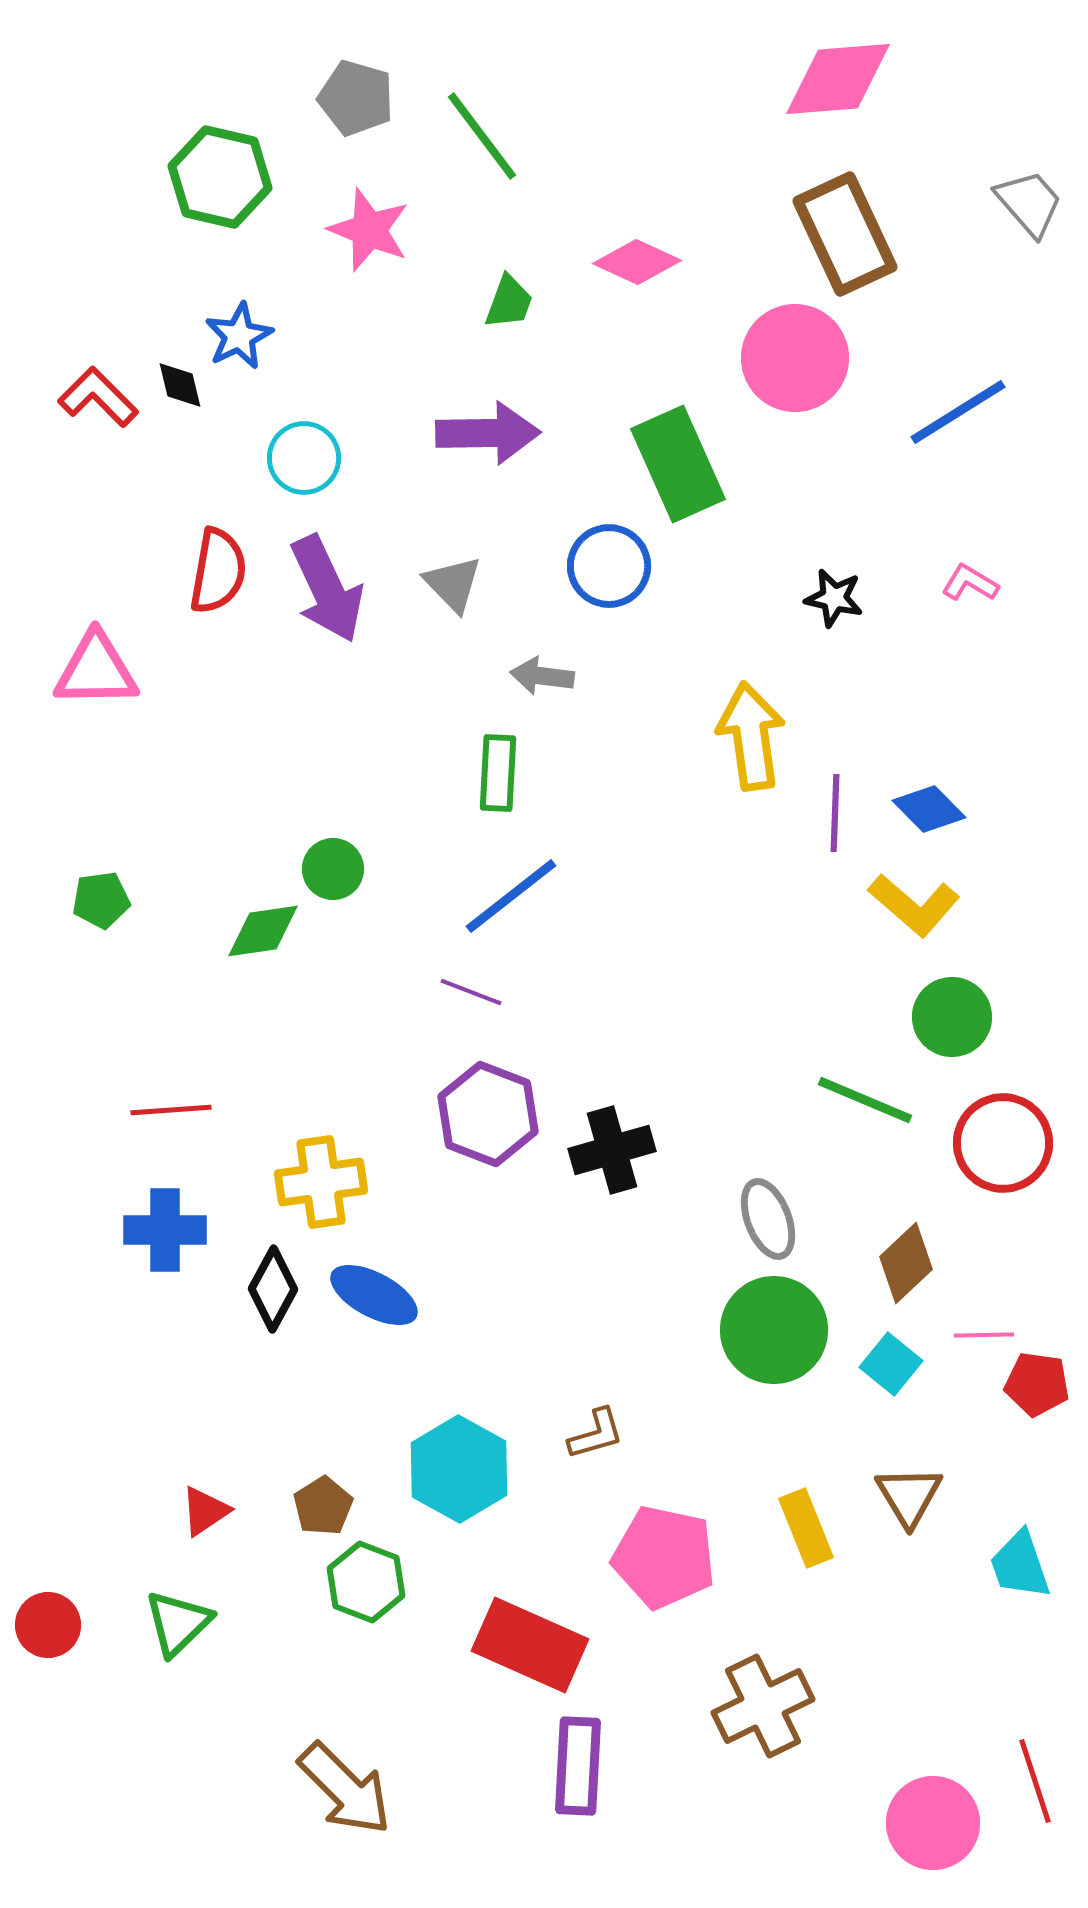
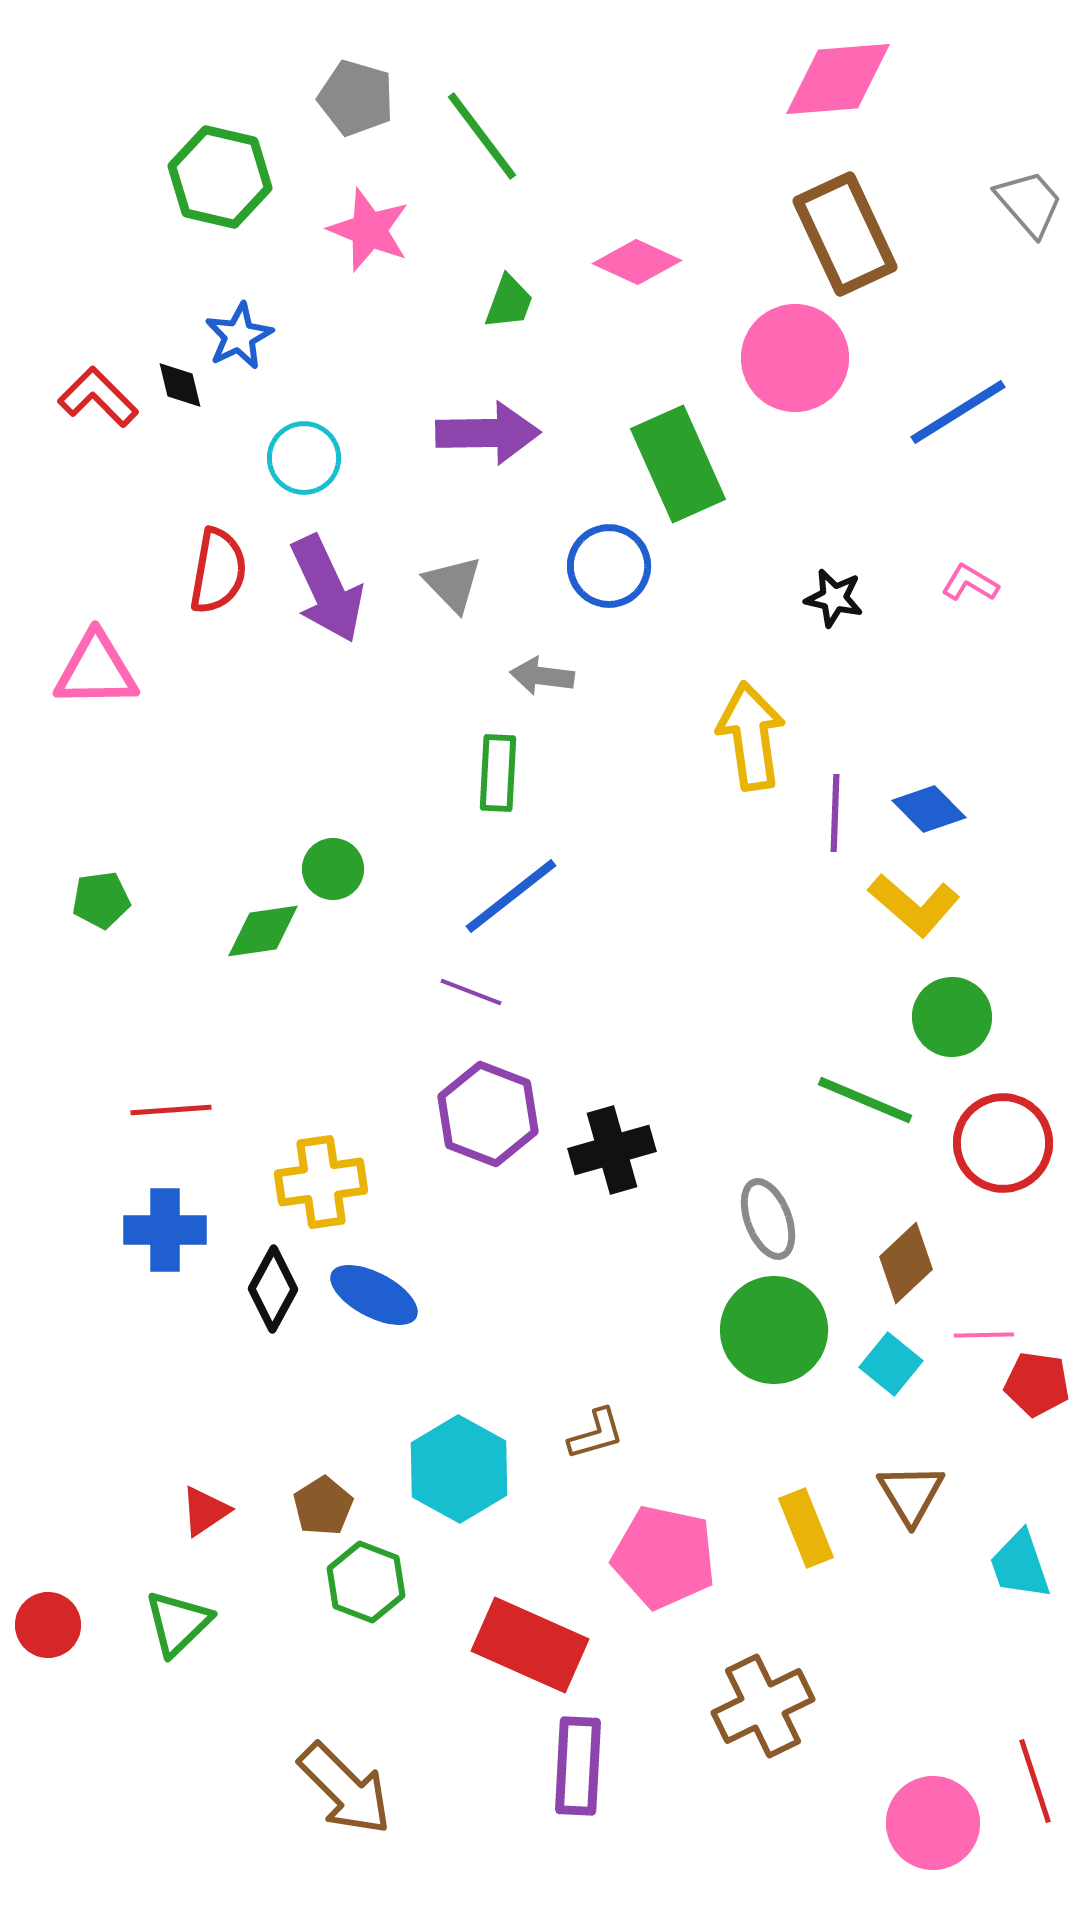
brown triangle at (909, 1496): moved 2 px right, 2 px up
